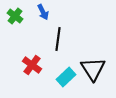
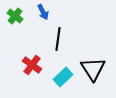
cyan rectangle: moved 3 px left
